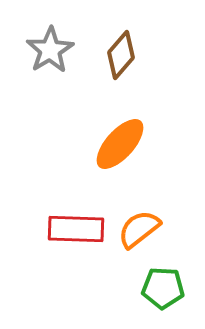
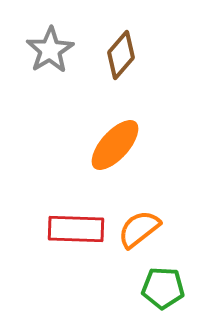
orange ellipse: moved 5 px left, 1 px down
